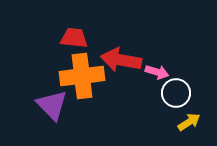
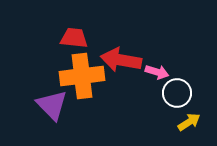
white circle: moved 1 px right
